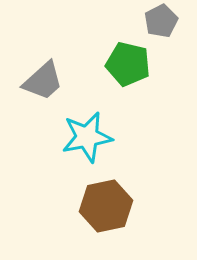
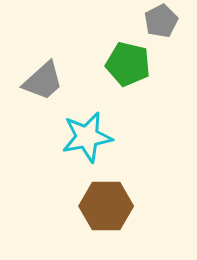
brown hexagon: rotated 12 degrees clockwise
